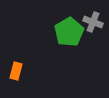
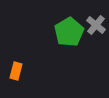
gray cross: moved 3 px right, 3 px down; rotated 18 degrees clockwise
